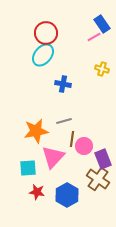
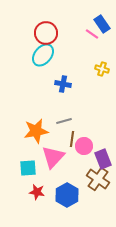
pink line: moved 2 px left, 3 px up; rotated 64 degrees clockwise
